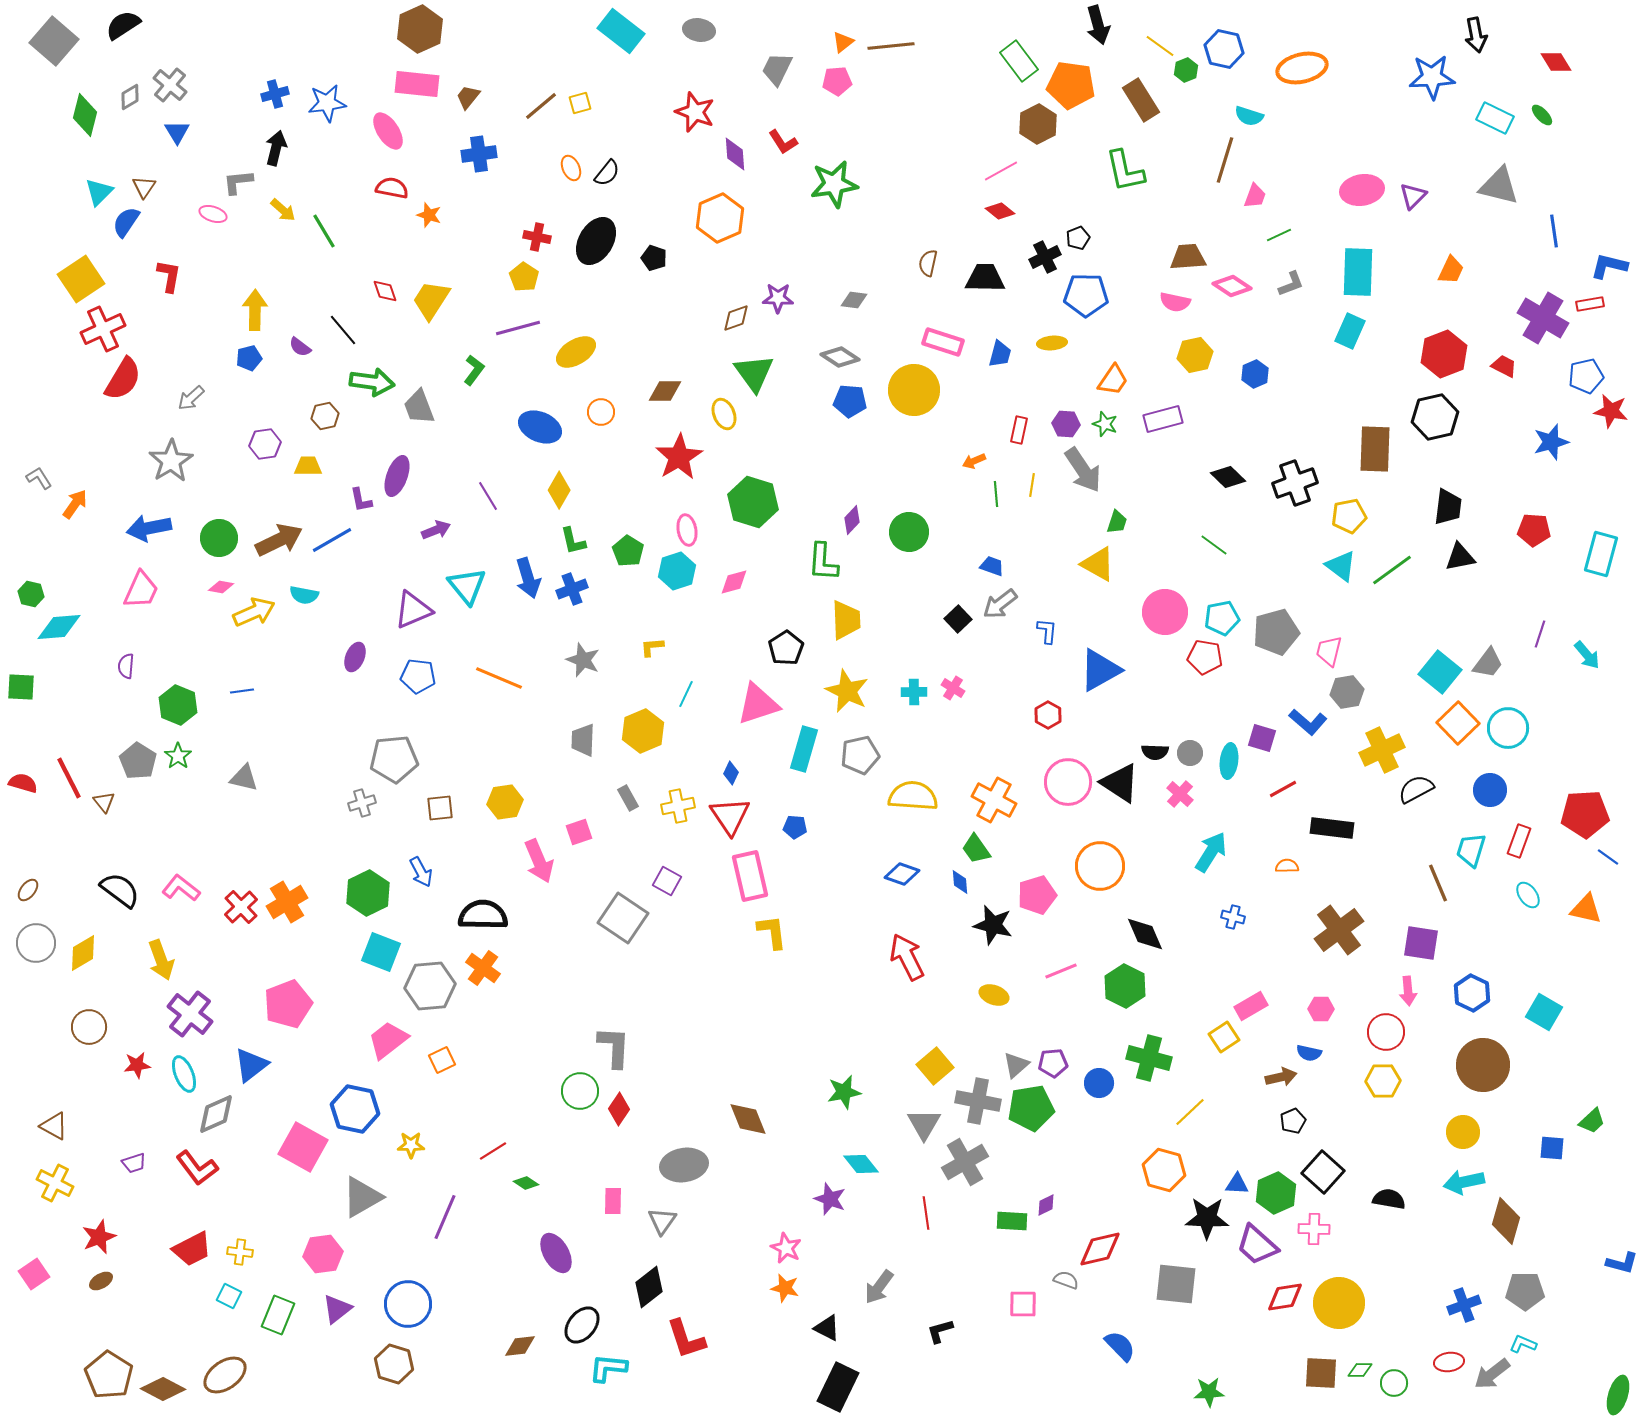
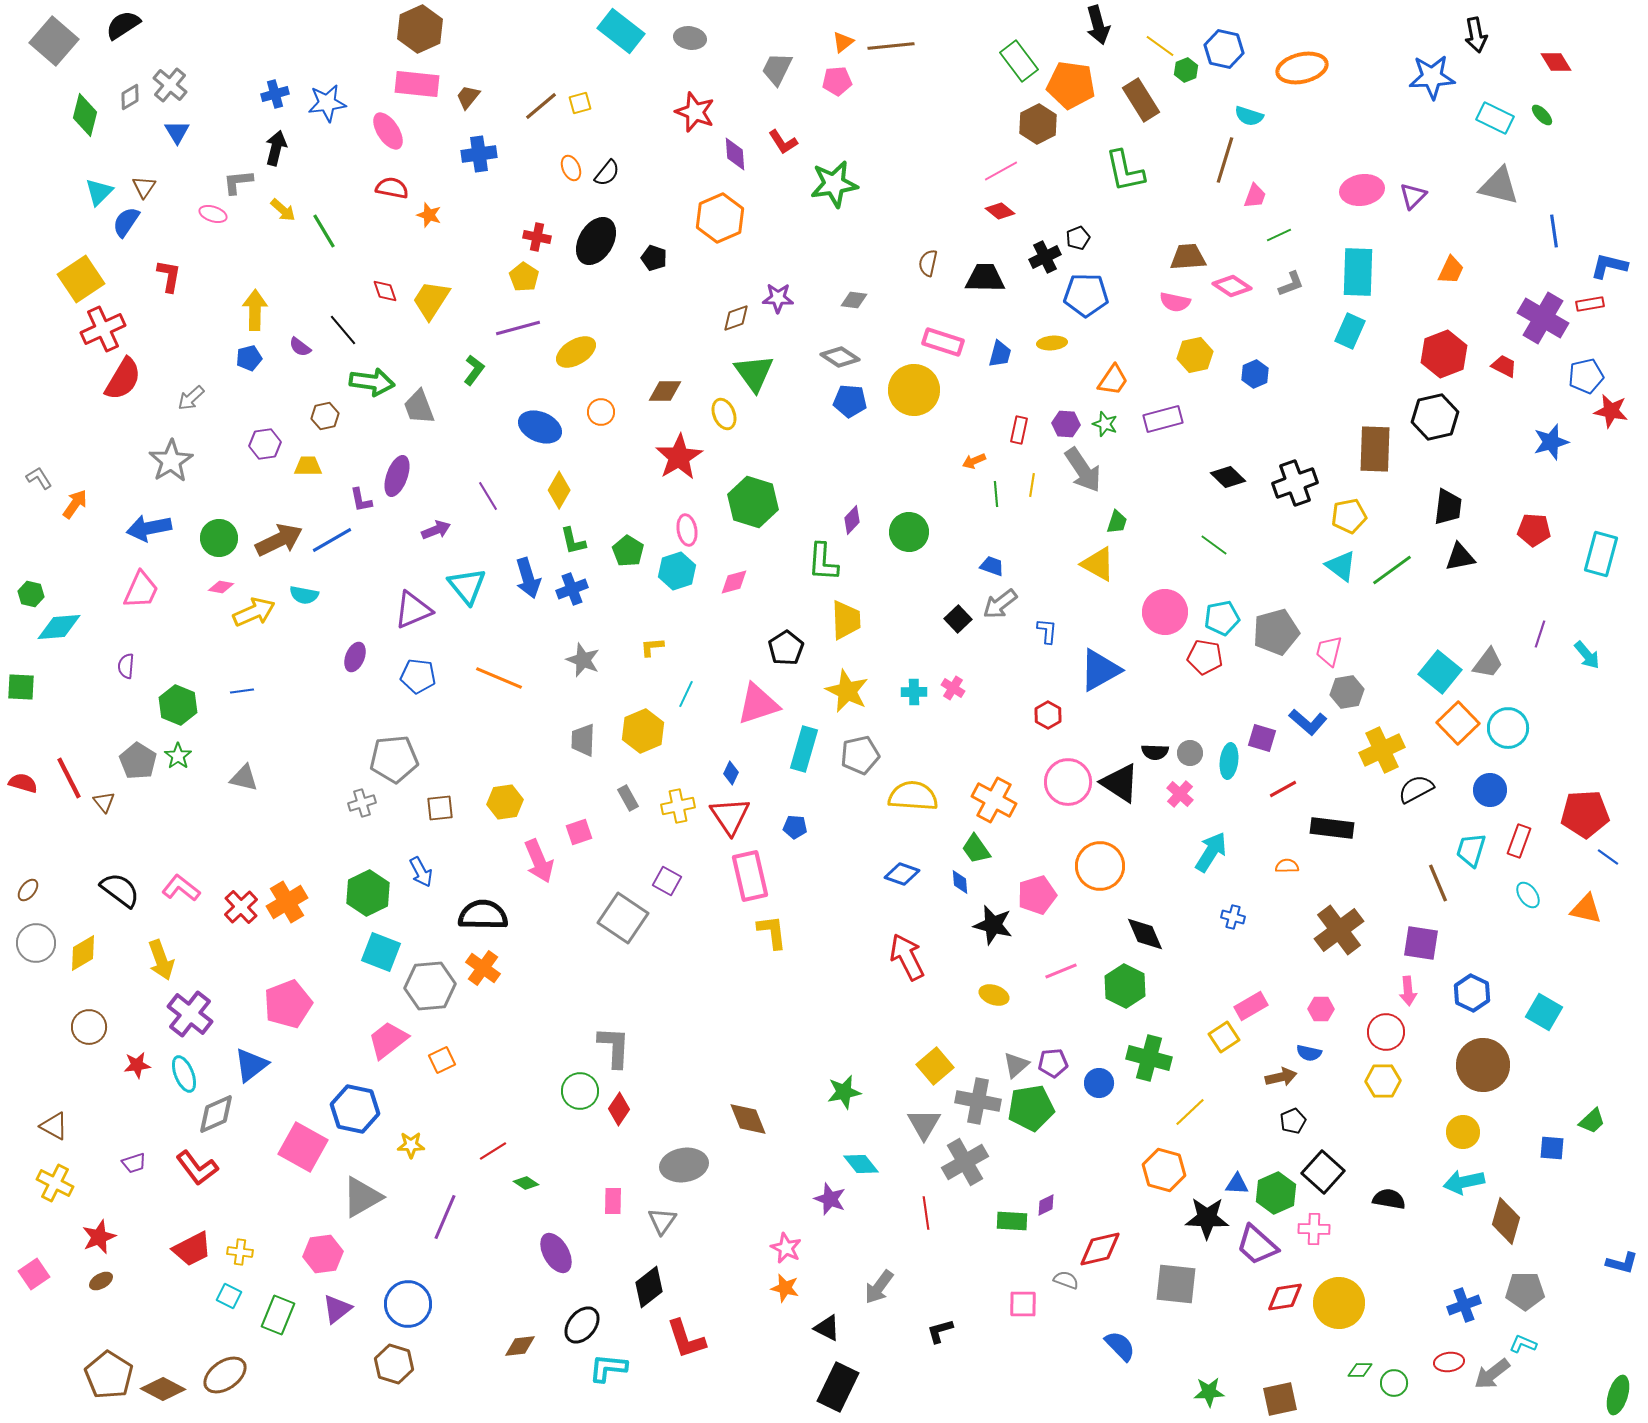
gray ellipse at (699, 30): moved 9 px left, 8 px down
brown square at (1321, 1373): moved 41 px left, 26 px down; rotated 15 degrees counterclockwise
